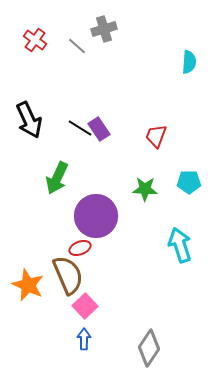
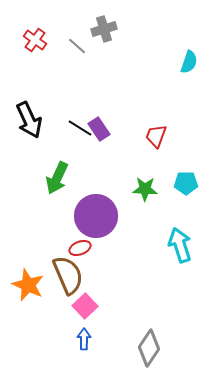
cyan semicircle: rotated 15 degrees clockwise
cyan pentagon: moved 3 px left, 1 px down
